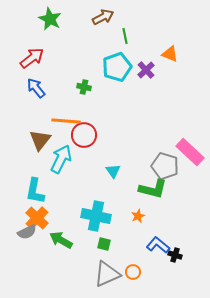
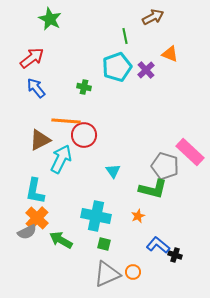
brown arrow: moved 50 px right
brown triangle: rotated 25 degrees clockwise
